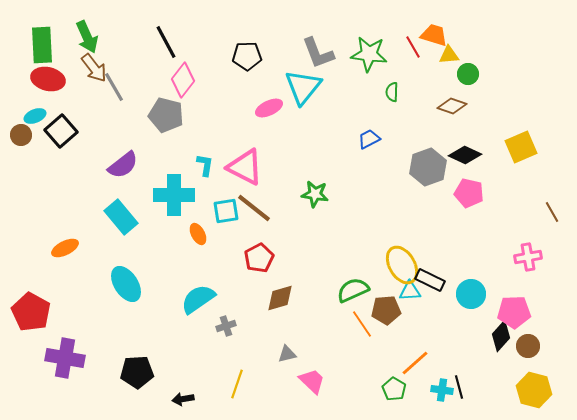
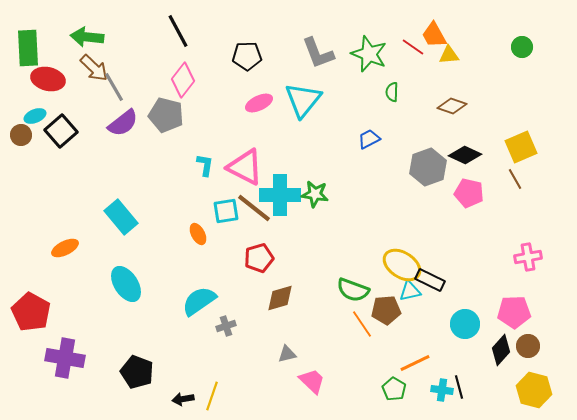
orange trapezoid at (434, 35): rotated 136 degrees counterclockwise
green arrow at (87, 37): rotated 120 degrees clockwise
black line at (166, 42): moved 12 px right, 11 px up
green rectangle at (42, 45): moved 14 px left, 3 px down
red line at (413, 47): rotated 25 degrees counterclockwise
green star at (369, 54): rotated 15 degrees clockwise
brown arrow at (94, 68): rotated 8 degrees counterclockwise
green circle at (468, 74): moved 54 px right, 27 px up
cyan triangle at (303, 87): moved 13 px down
pink ellipse at (269, 108): moved 10 px left, 5 px up
purple semicircle at (123, 165): moved 42 px up
cyan cross at (174, 195): moved 106 px right
brown line at (552, 212): moved 37 px left, 33 px up
red pentagon at (259, 258): rotated 12 degrees clockwise
yellow ellipse at (402, 265): rotated 27 degrees counterclockwise
green semicircle at (353, 290): rotated 136 degrees counterclockwise
cyan triangle at (410, 291): rotated 10 degrees counterclockwise
cyan circle at (471, 294): moved 6 px left, 30 px down
cyan semicircle at (198, 299): moved 1 px right, 2 px down
black diamond at (501, 336): moved 14 px down
orange line at (415, 363): rotated 16 degrees clockwise
black pentagon at (137, 372): rotated 24 degrees clockwise
yellow line at (237, 384): moved 25 px left, 12 px down
